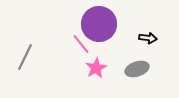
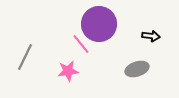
black arrow: moved 3 px right, 2 px up
pink star: moved 28 px left, 3 px down; rotated 20 degrees clockwise
